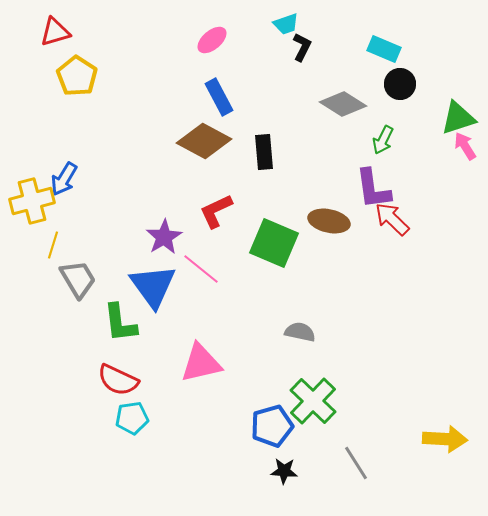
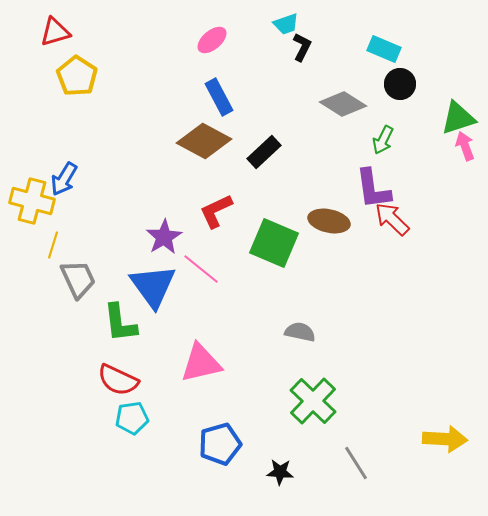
pink arrow: rotated 12 degrees clockwise
black rectangle: rotated 52 degrees clockwise
yellow cross: rotated 30 degrees clockwise
gray trapezoid: rotated 6 degrees clockwise
blue pentagon: moved 52 px left, 18 px down
black star: moved 4 px left, 1 px down
